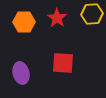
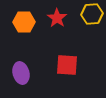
red square: moved 4 px right, 2 px down
